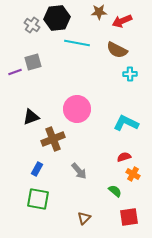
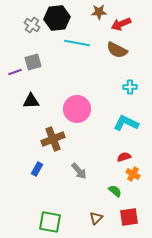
red arrow: moved 1 px left, 3 px down
cyan cross: moved 13 px down
black triangle: moved 16 px up; rotated 18 degrees clockwise
green square: moved 12 px right, 23 px down
brown triangle: moved 12 px right
